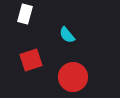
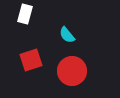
red circle: moved 1 px left, 6 px up
